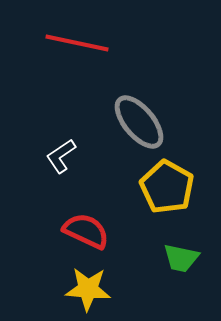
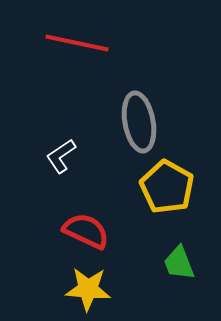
gray ellipse: rotated 30 degrees clockwise
green trapezoid: moved 2 px left, 5 px down; rotated 57 degrees clockwise
